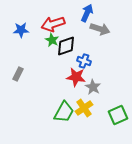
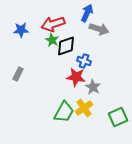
gray arrow: moved 1 px left
green square: moved 2 px down
